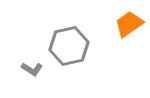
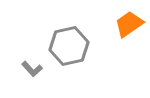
gray L-shape: rotated 15 degrees clockwise
